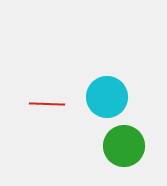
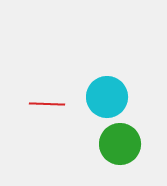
green circle: moved 4 px left, 2 px up
